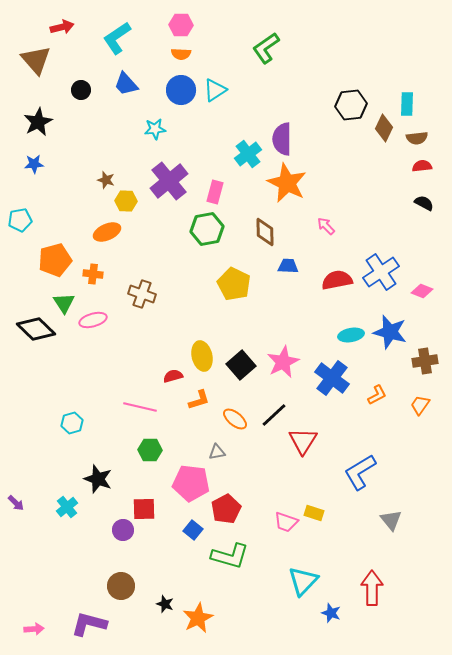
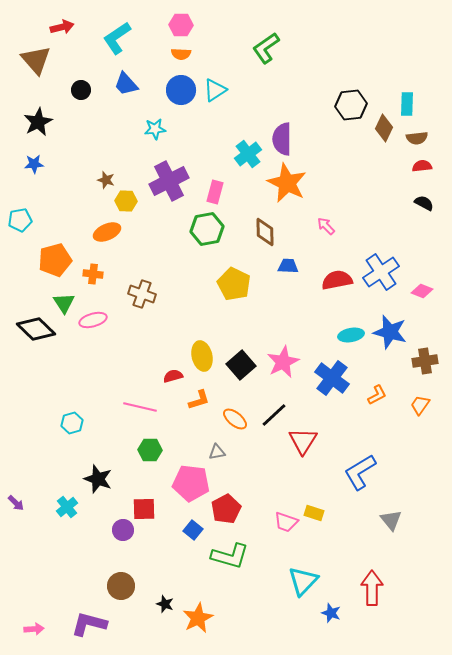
purple cross at (169, 181): rotated 12 degrees clockwise
